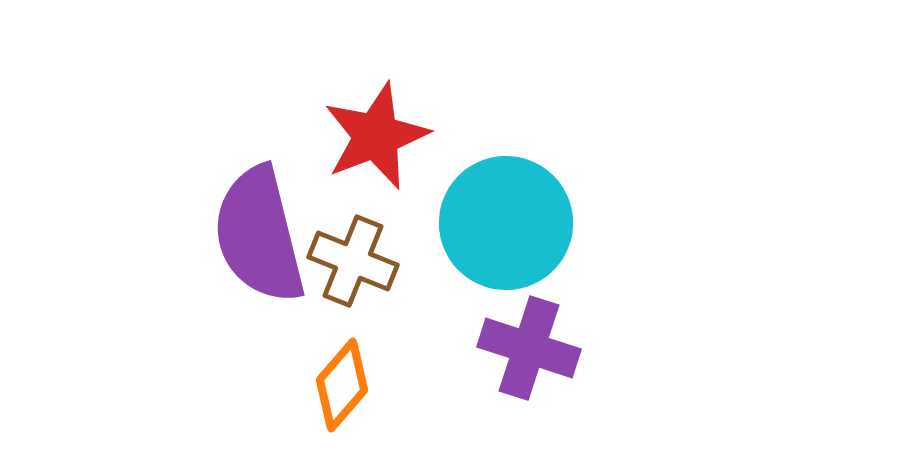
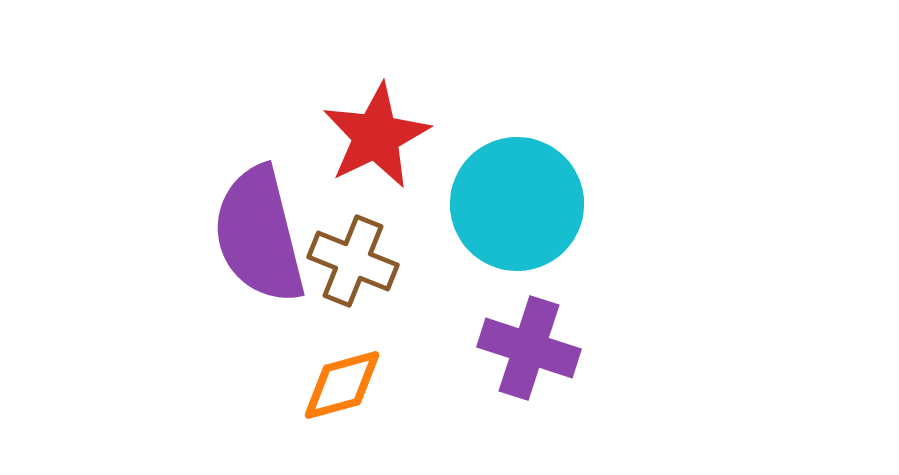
red star: rotated 5 degrees counterclockwise
cyan circle: moved 11 px right, 19 px up
orange diamond: rotated 34 degrees clockwise
